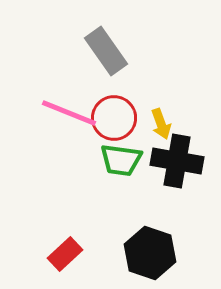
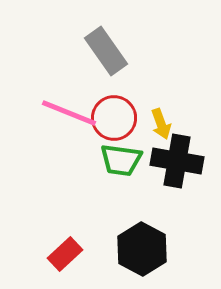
black hexagon: moved 8 px left, 4 px up; rotated 9 degrees clockwise
